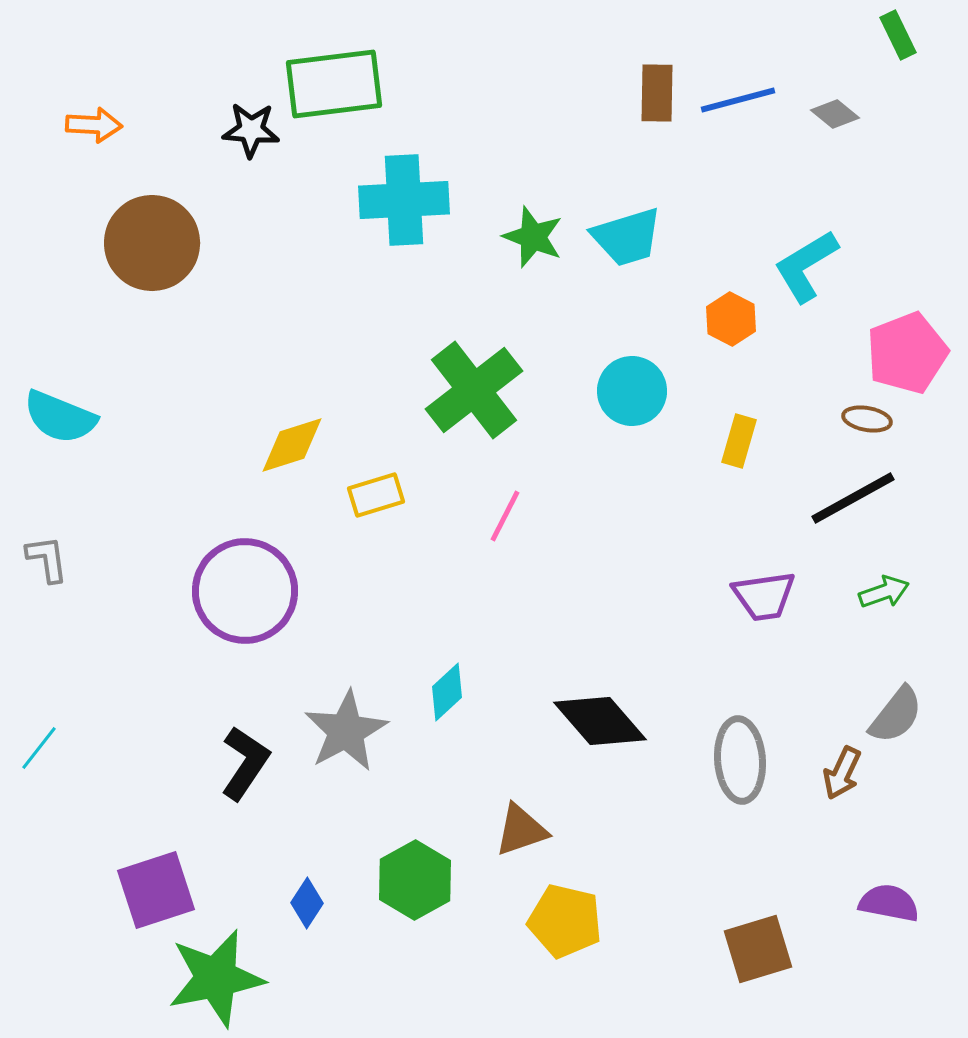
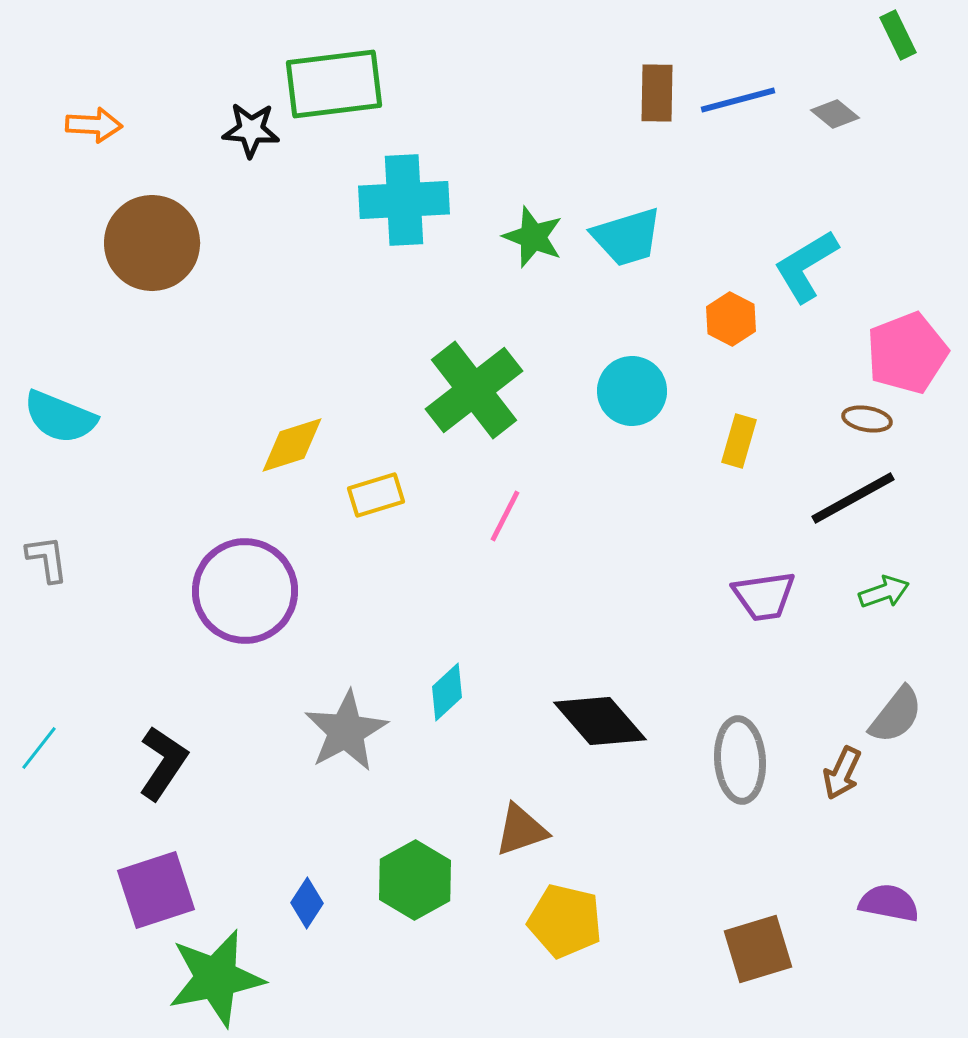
black L-shape at (245, 763): moved 82 px left
